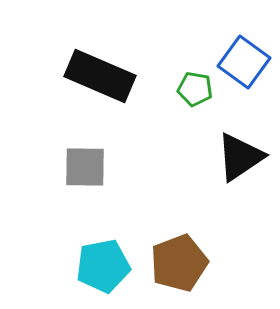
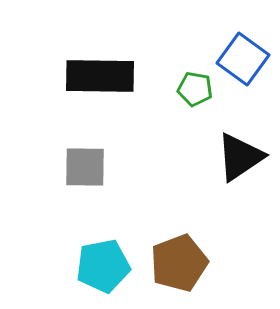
blue square: moved 1 px left, 3 px up
black rectangle: rotated 22 degrees counterclockwise
